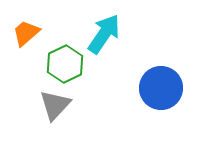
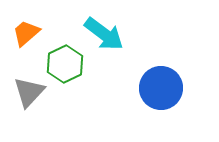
cyan arrow: rotated 93 degrees clockwise
gray triangle: moved 26 px left, 13 px up
